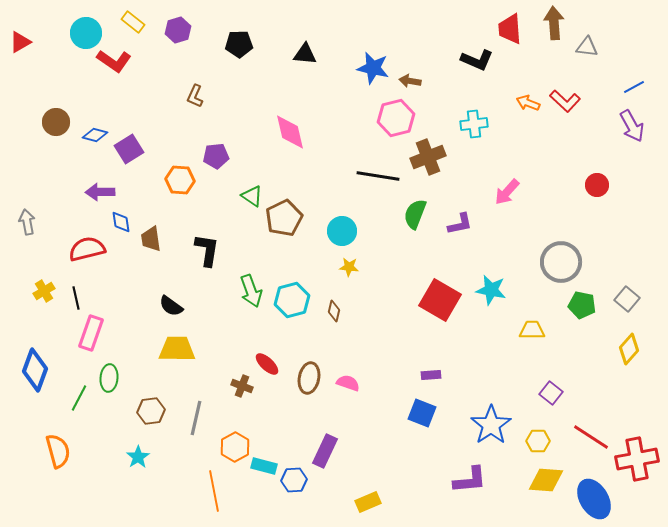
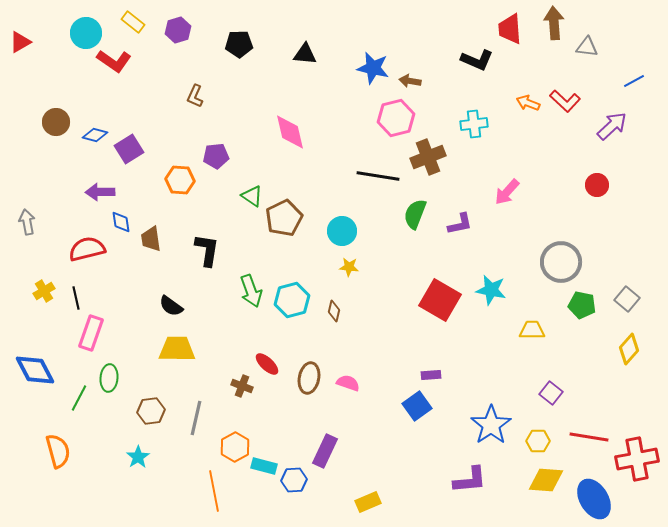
blue line at (634, 87): moved 6 px up
purple arrow at (632, 126): moved 20 px left; rotated 104 degrees counterclockwise
blue diamond at (35, 370): rotated 48 degrees counterclockwise
blue square at (422, 413): moved 5 px left, 7 px up; rotated 32 degrees clockwise
red line at (591, 437): moved 2 px left; rotated 24 degrees counterclockwise
